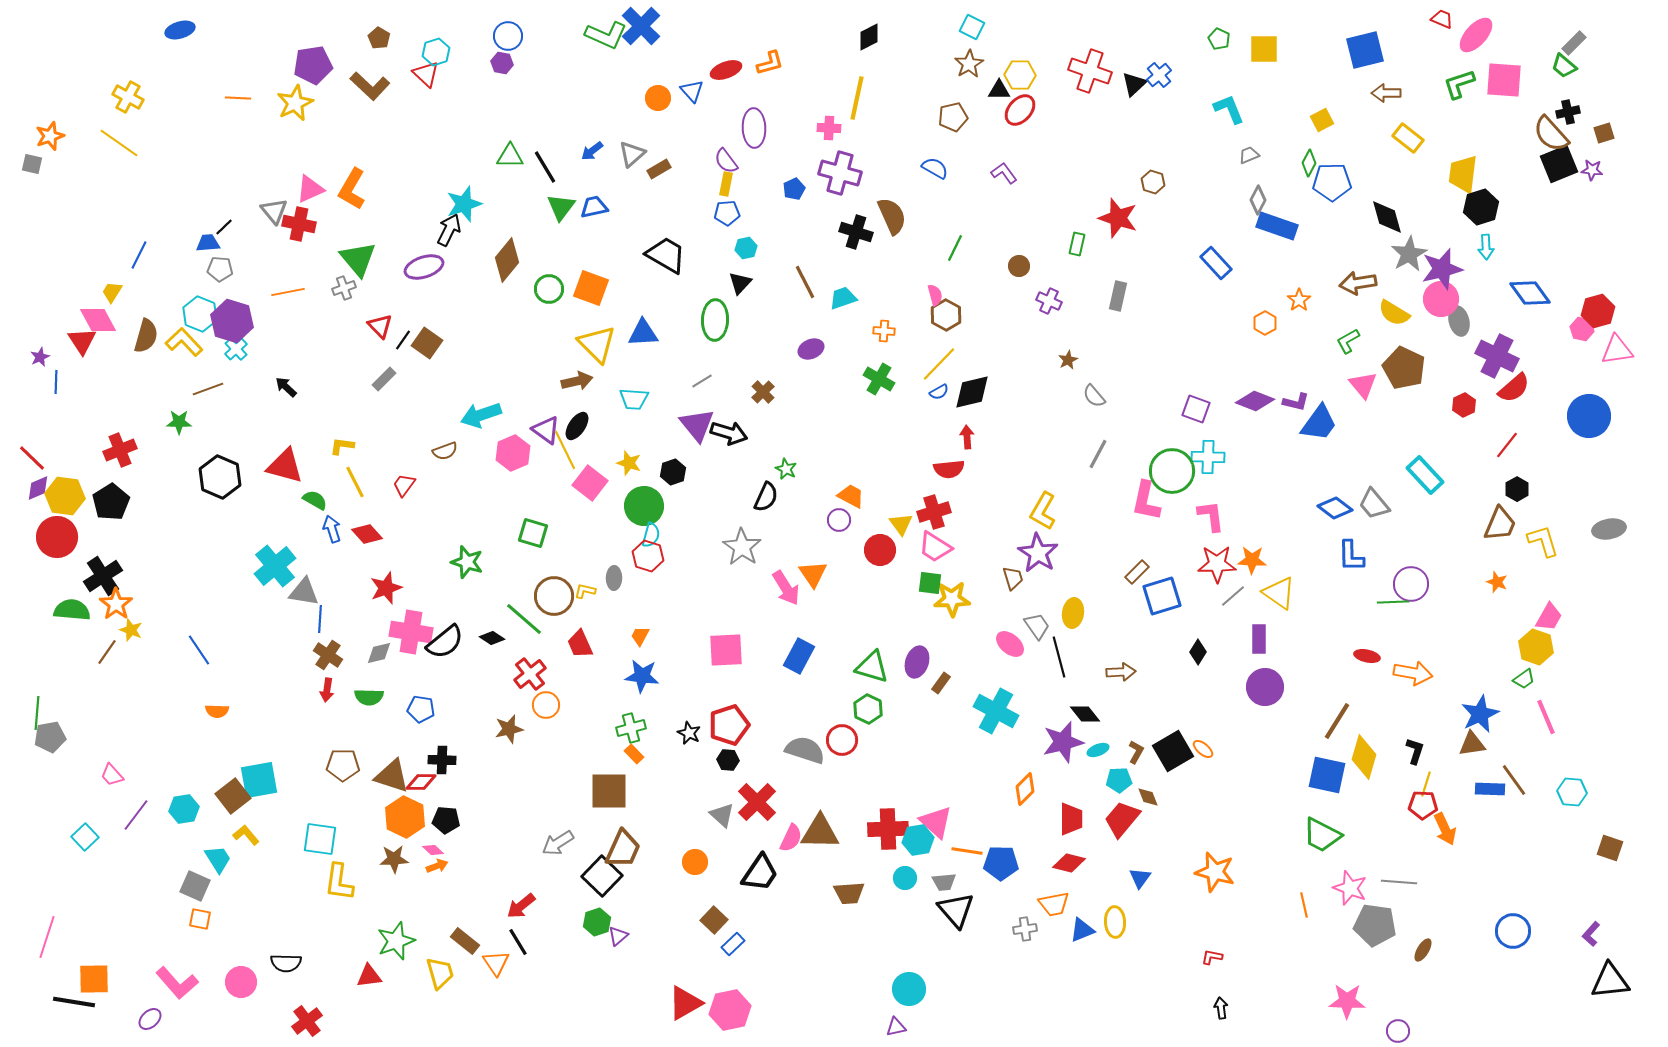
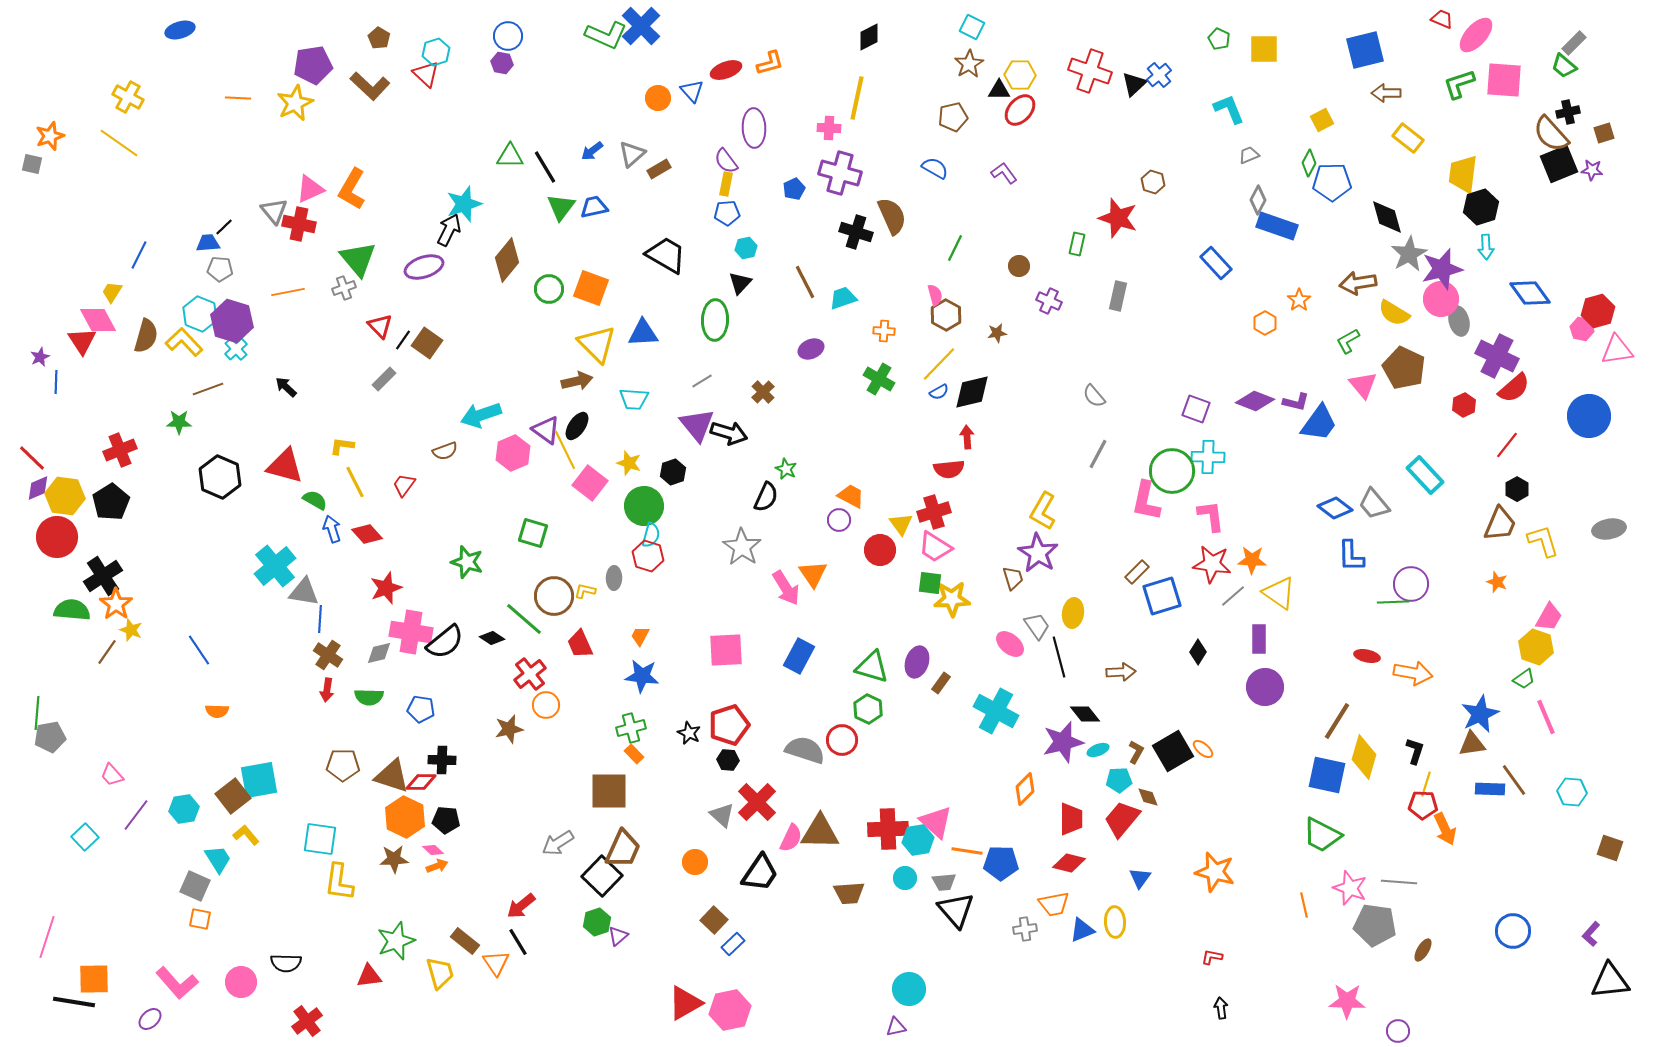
brown star at (1068, 360): moved 71 px left, 27 px up; rotated 18 degrees clockwise
red star at (1217, 564): moved 5 px left; rotated 9 degrees clockwise
